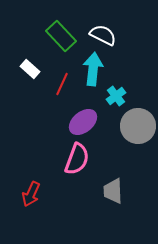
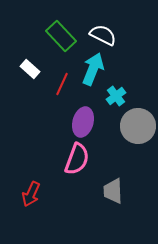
cyan arrow: rotated 16 degrees clockwise
purple ellipse: rotated 36 degrees counterclockwise
